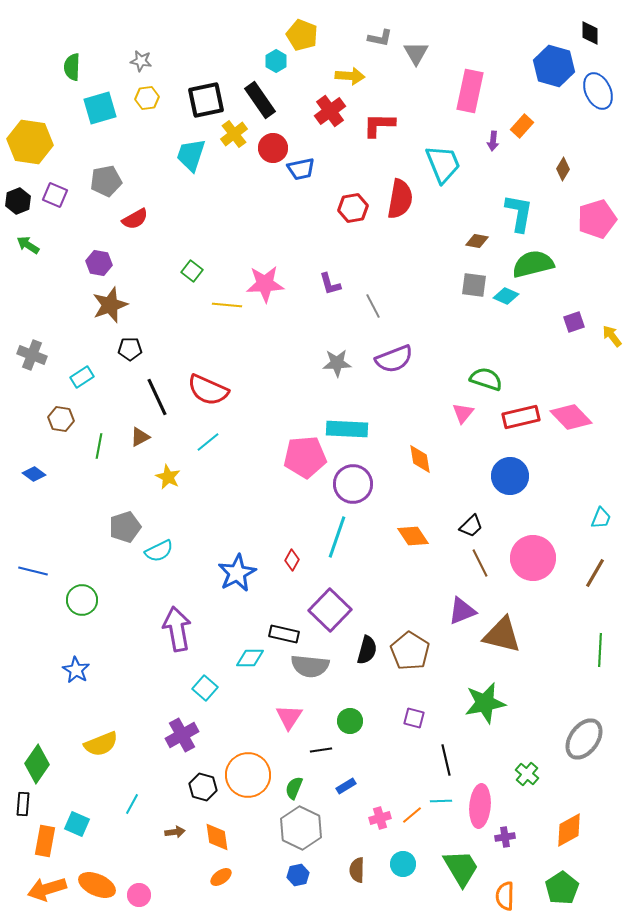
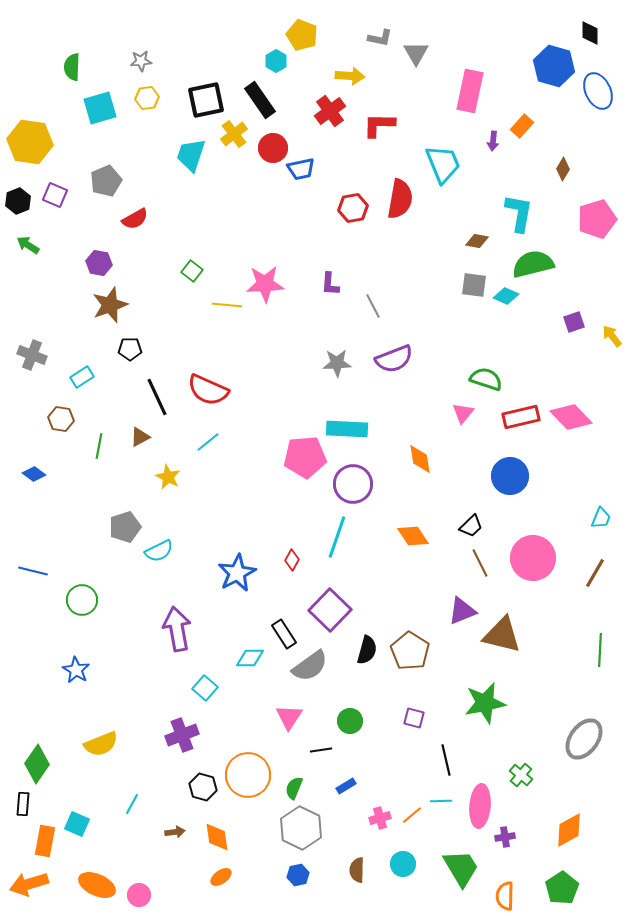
gray star at (141, 61): rotated 15 degrees counterclockwise
gray pentagon at (106, 181): rotated 12 degrees counterclockwise
purple L-shape at (330, 284): rotated 20 degrees clockwise
black rectangle at (284, 634): rotated 44 degrees clockwise
gray semicircle at (310, 666): rotated 42 degrees counterclockwise
purple cross at (182, 735): rotated 8 degrees clockwise
green cross at (527, 774): moved 6 px left, 1 px down
orange arrow at (47, 889): moved 18 px left, 5 px up
